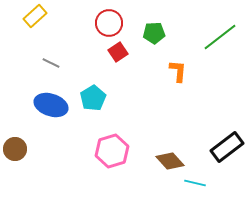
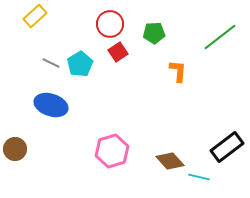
red circle: moved 1 px right, 1 px down
cyan pentagon: moved 13 px left, 34 px up
cyan line: moved 4 px right, 6 px up
